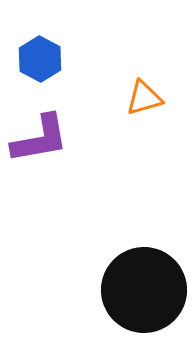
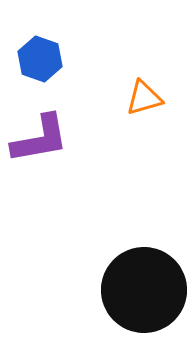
blue hexagon: rotated 9 degrees counterclockwise
